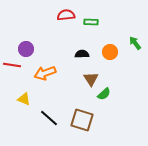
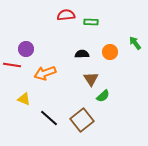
green semicircle: moved 1 px left, 2 px down
brown square: rotated 35 degrees clockwise
